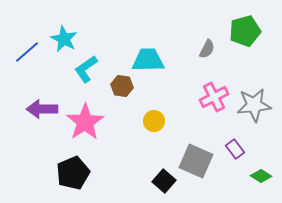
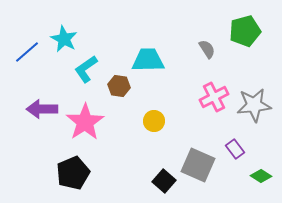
gray semicircle: rotated 60 degrees counterclockwise
brown hexagon: moved 3 px left
gray square: moved 2 px right, 4 px down
